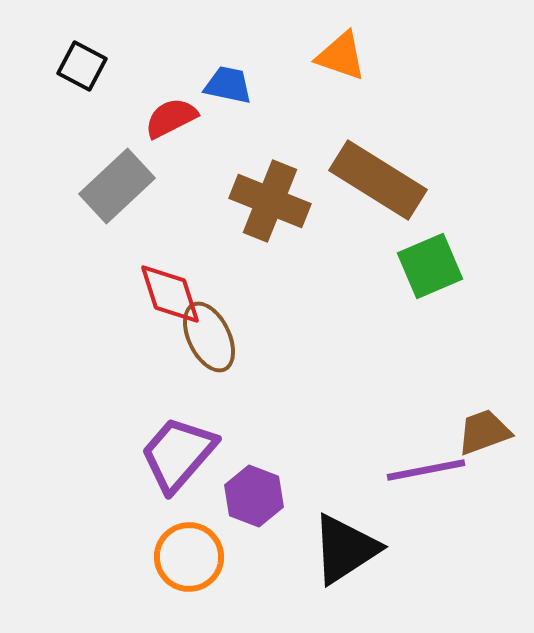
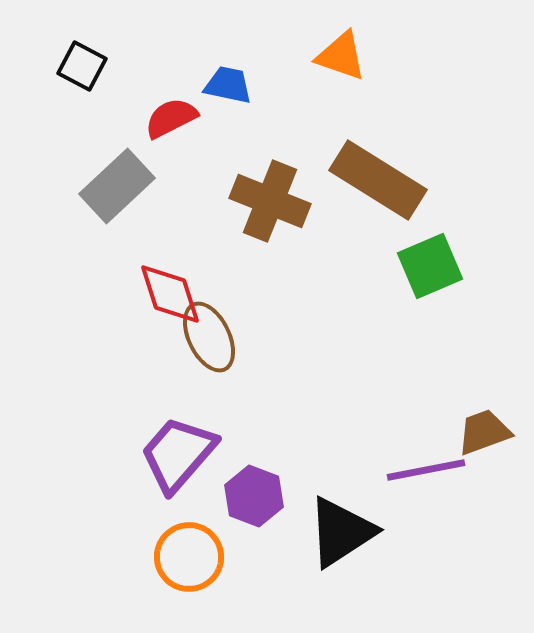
black triangle: moved 4 px left, 17 px up
